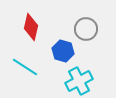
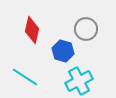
red diamond: moved 1 px right, 3 px down
cyan line: moved 10 px down
